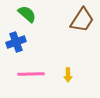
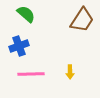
green semicircle: moved 1 px left
blue cross: moved 3 px right, 4 px down
yellow arrow: moved 2 px right, 3 px up
